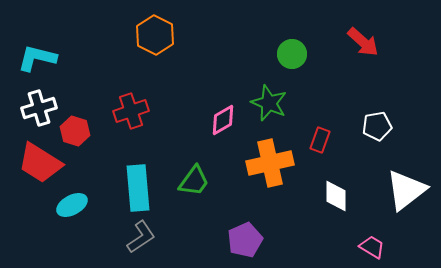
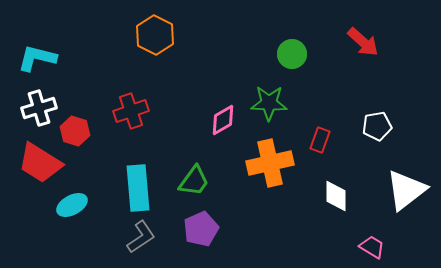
green star: rotated 21 degrees counterclockwise
purple pentagon: moved 44 px left, 11 px up
